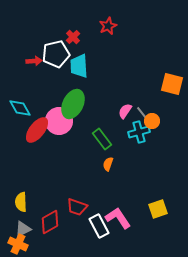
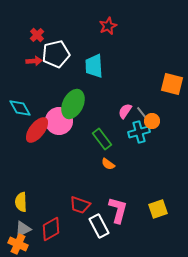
red cross: moved 36 px left, 2 px up
cyan trapezoid: moved 15 px right
orange semicircle: rotated 72 degrees counterclockwise
red trapezoid: moved 3 px right, 2 px up
pink L-shape: moved 8 px up; rotated 48 degrees clockwise
red diamond: moved 1 px right, 7 px down
